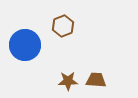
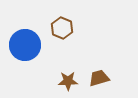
brown hexagon: moved 1 px left, 2 px down; rotated 15 degrees counterclockwise
brown trapezoid: moved 3 px right, 2 px up; rotated 20 degrees counterclockwise
